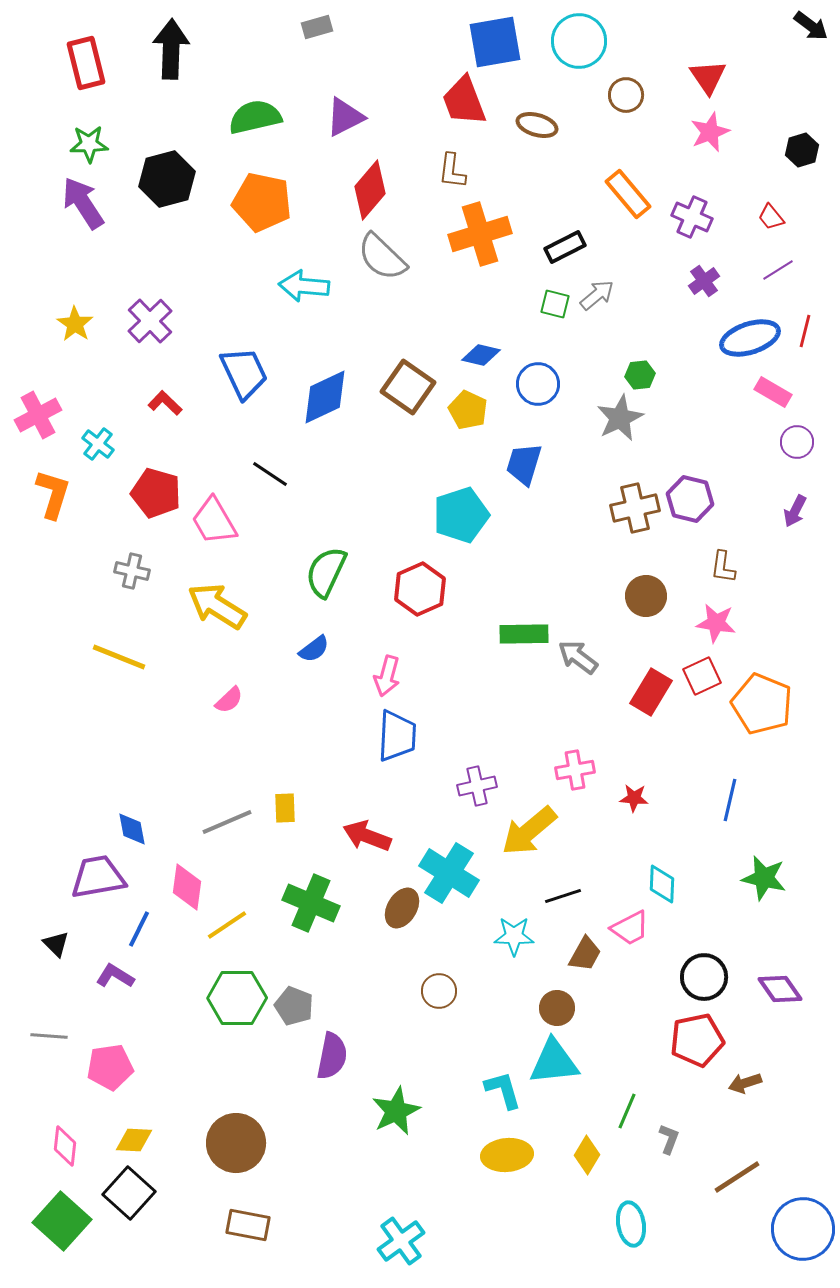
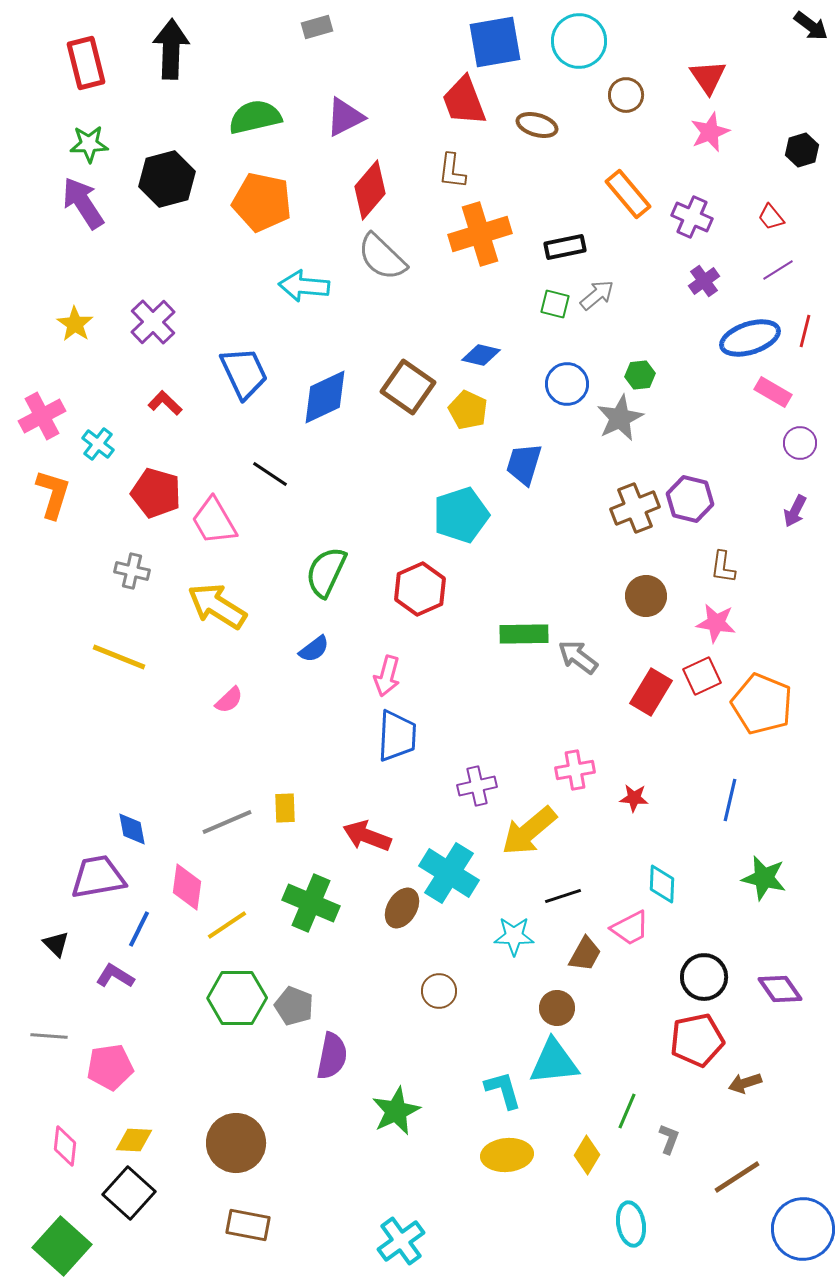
black rectangle at (565, 247): rotated 15 degrees clockwise
purple cross at (150, 321): moved 3 px right, 1 px down
blue circle at (538, 384): moved 29 px right
pink cross at (38, 415): moved 4 px right, 1 px down
purple circle at (797, 442): moved 3 px right, 1 px down
brown cross at (635, 508): rotated 9 degrees counterclockwise
green square at (62, 1221): moved 25 px down
